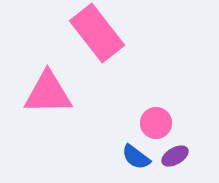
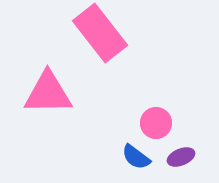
pink rectangle: moved 3 px right
purple ellipse: moved 6 px right, 1 px down; rotated 8 degrees clockwise
